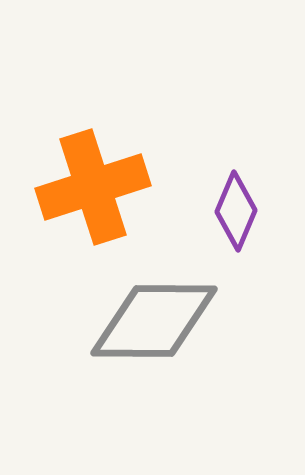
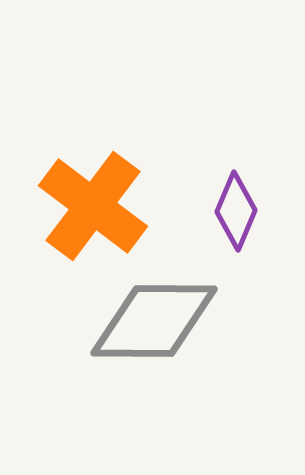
orange cross: moved 19 px down; rotated 35 degrees counterclockwise
